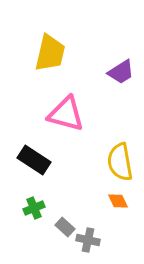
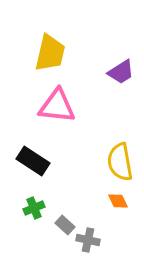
pink triangle: moved 9 px left, 8 px up; rotated 9 degrees counterclockwise
black rectangle: moved 1 px left, 1 px down
gray rectangle: moved 2 px up
